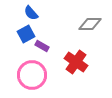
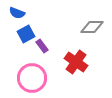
blue semicircle: moved 14 px left; rotated 28 degrees counterclockwise
gray diamond: moved 2 px right, 3 px down
purple rectangle: rotated 24 degrees clockwise
pink circle: moved 3 px down
